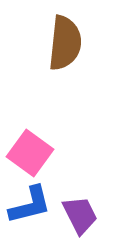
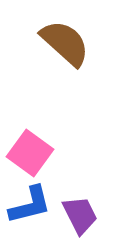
brown semicircle: rotated 54 degrees counterclockwise
